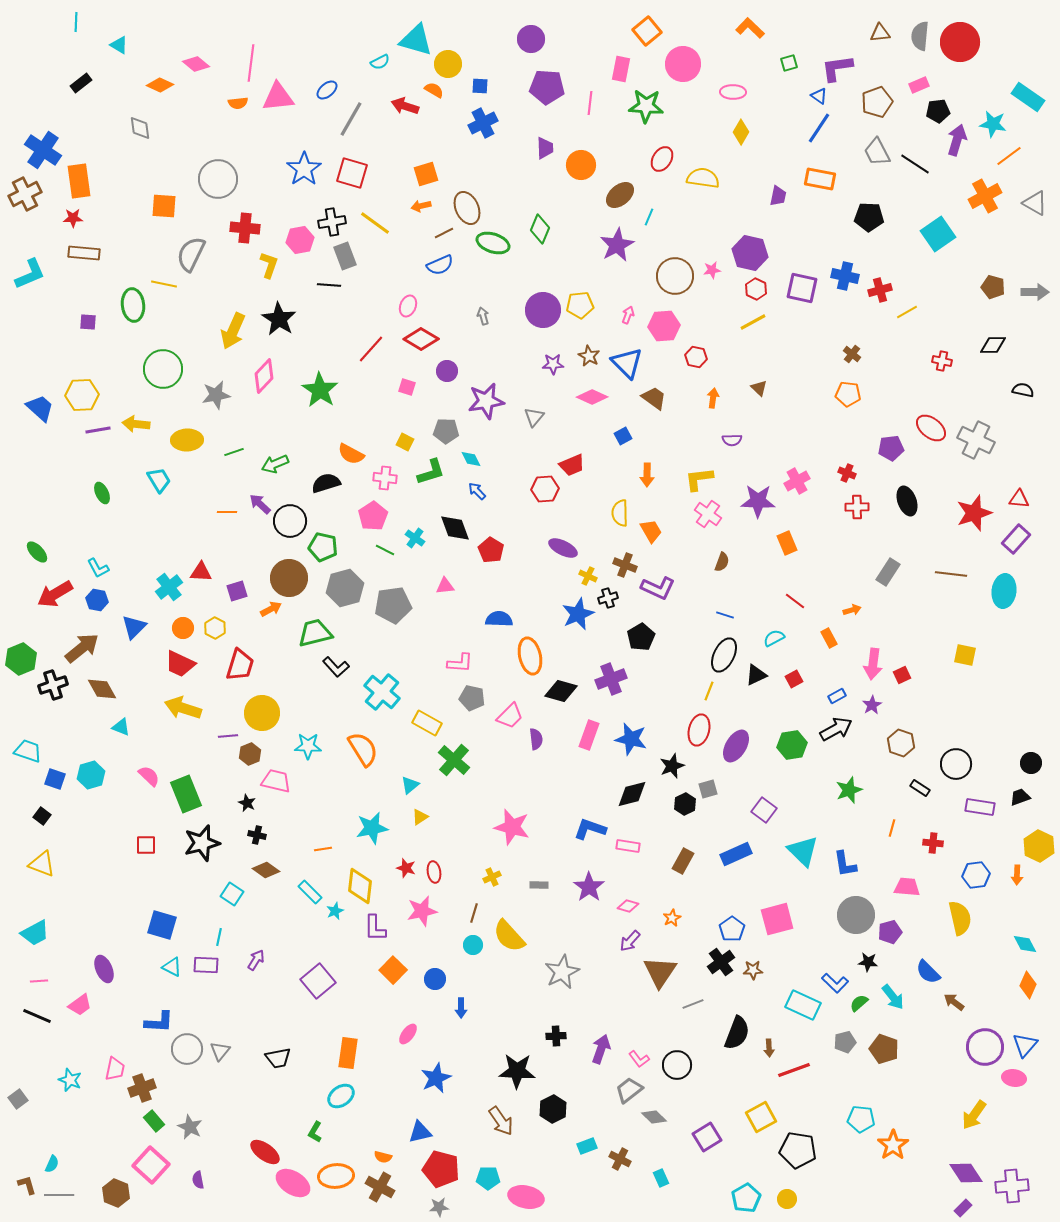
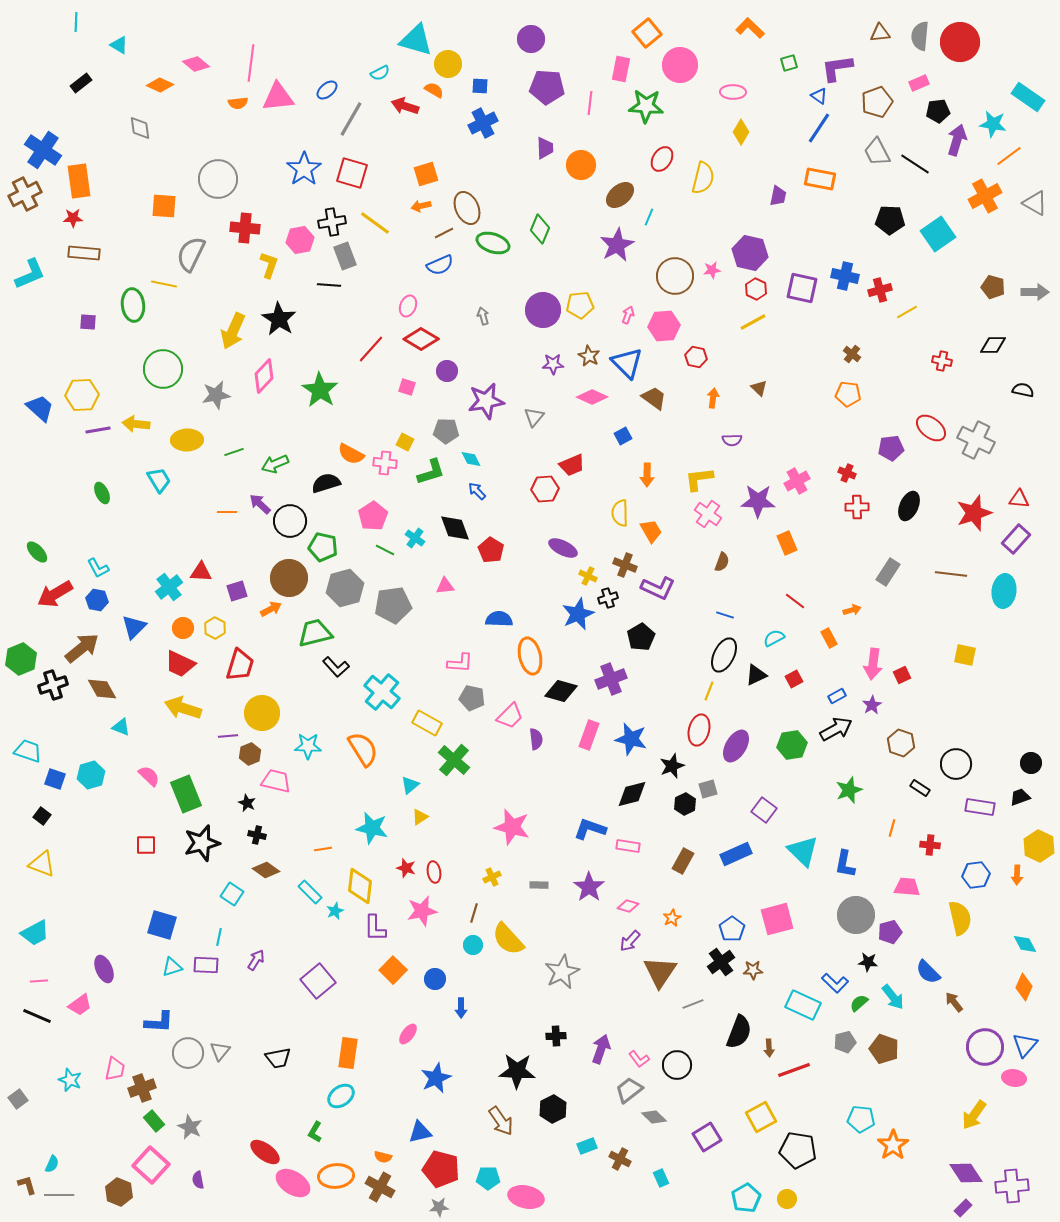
orange square at (647, 31): moved 2 px down
cyan semicircle at (380, 62): moved 11 px down
pink circle at (683, 64): moved 3 px left, 1 px down
pink rectangle at (919, 85): moved 2 px up
yellow semicircle at (703, 178): rotated 96 degrees clockwise
black pentagon at (869, 217): moved 21 px right, 3 px down
pink cross at (385, 478): moved 15 px up
black ellipse at (907, 501): moved 2 px right, 5 px down; rotated 44 degrees clockwise
cyan star at (372, 828): rotated 24 degrees clockwise
red cross at (933, 843): moved 3 px left, 2 px down
blue L-shape at (845, 864): rotated 20 degrees clockwise
yellow semicircle at (509, 936): moved 1 px left, 3 px down
cyan triangle at (172, 967): rotated 45 degrees counterclockwise
orange diamond at (1028, 985): moved 4 px left, 2 px down
brown arrow at (954, 1002): rotated 15 degrees clockwise
black semicircle at (737, 1033): moved 2 px right, 1 px up
gray circle at (187, 1049): moved 1 px right, 4 px down
brown hexagon at (116, 1193): moved 3 px right, 1 px up
